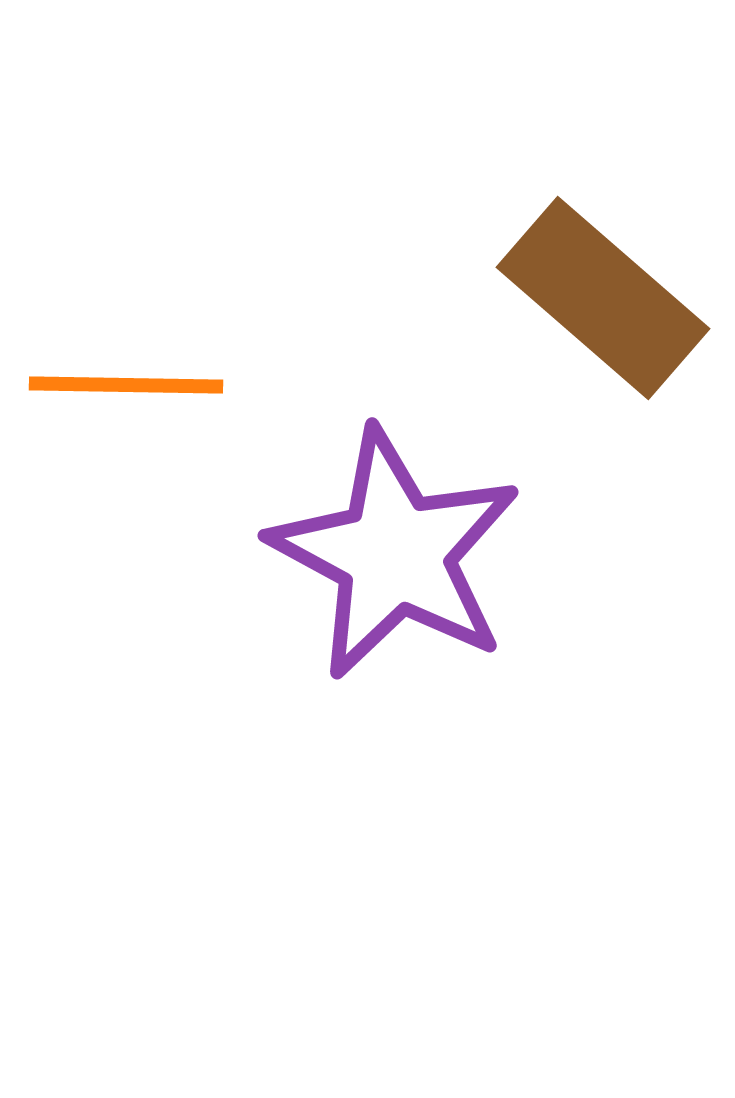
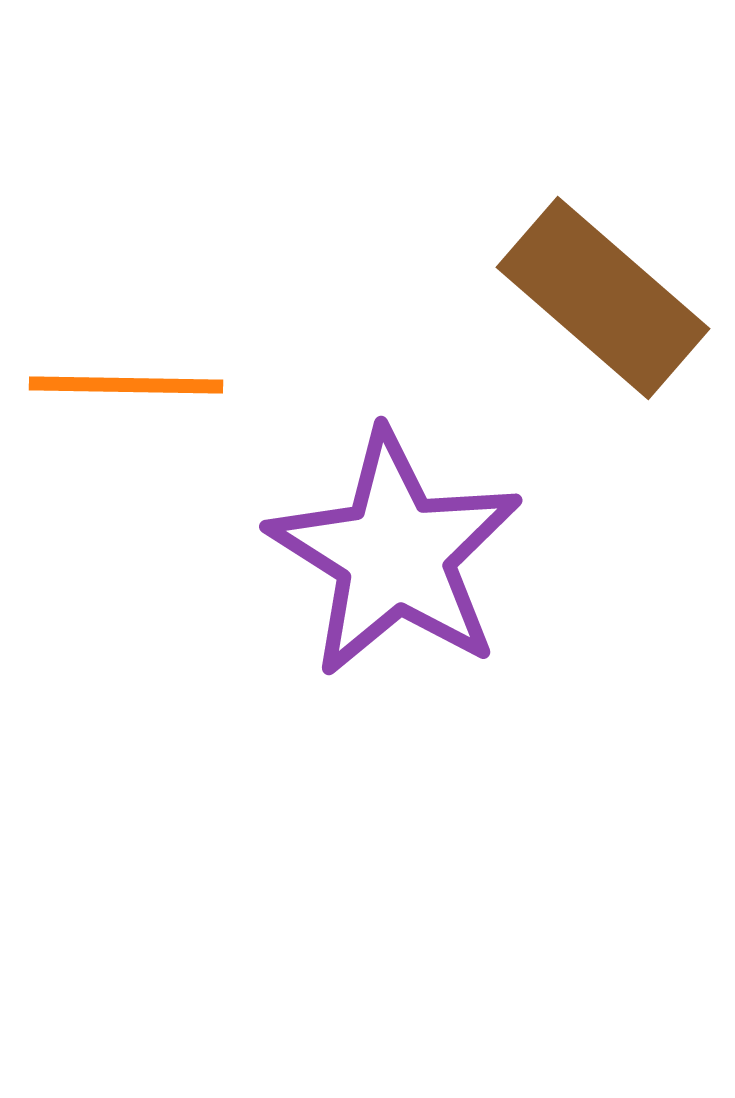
purple star: rotated 4 degrees clockwise
